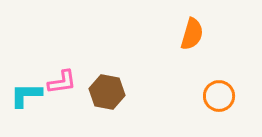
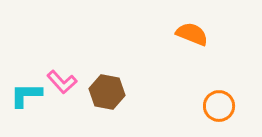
orange semicircle: rotated 84 degrees counterclockwise
pink L-shape: rotated 56 degrees clockwise
orange circle: moved 10 px down
